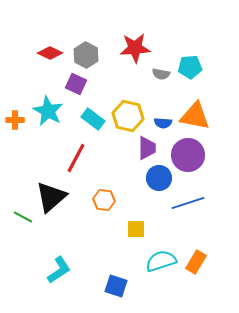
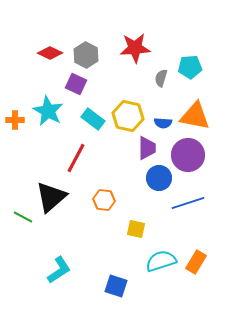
gray semicircle: moved 4 px down; rotated 96 degrees clockwise
yellow square: rotated 12 degrees clockwise
